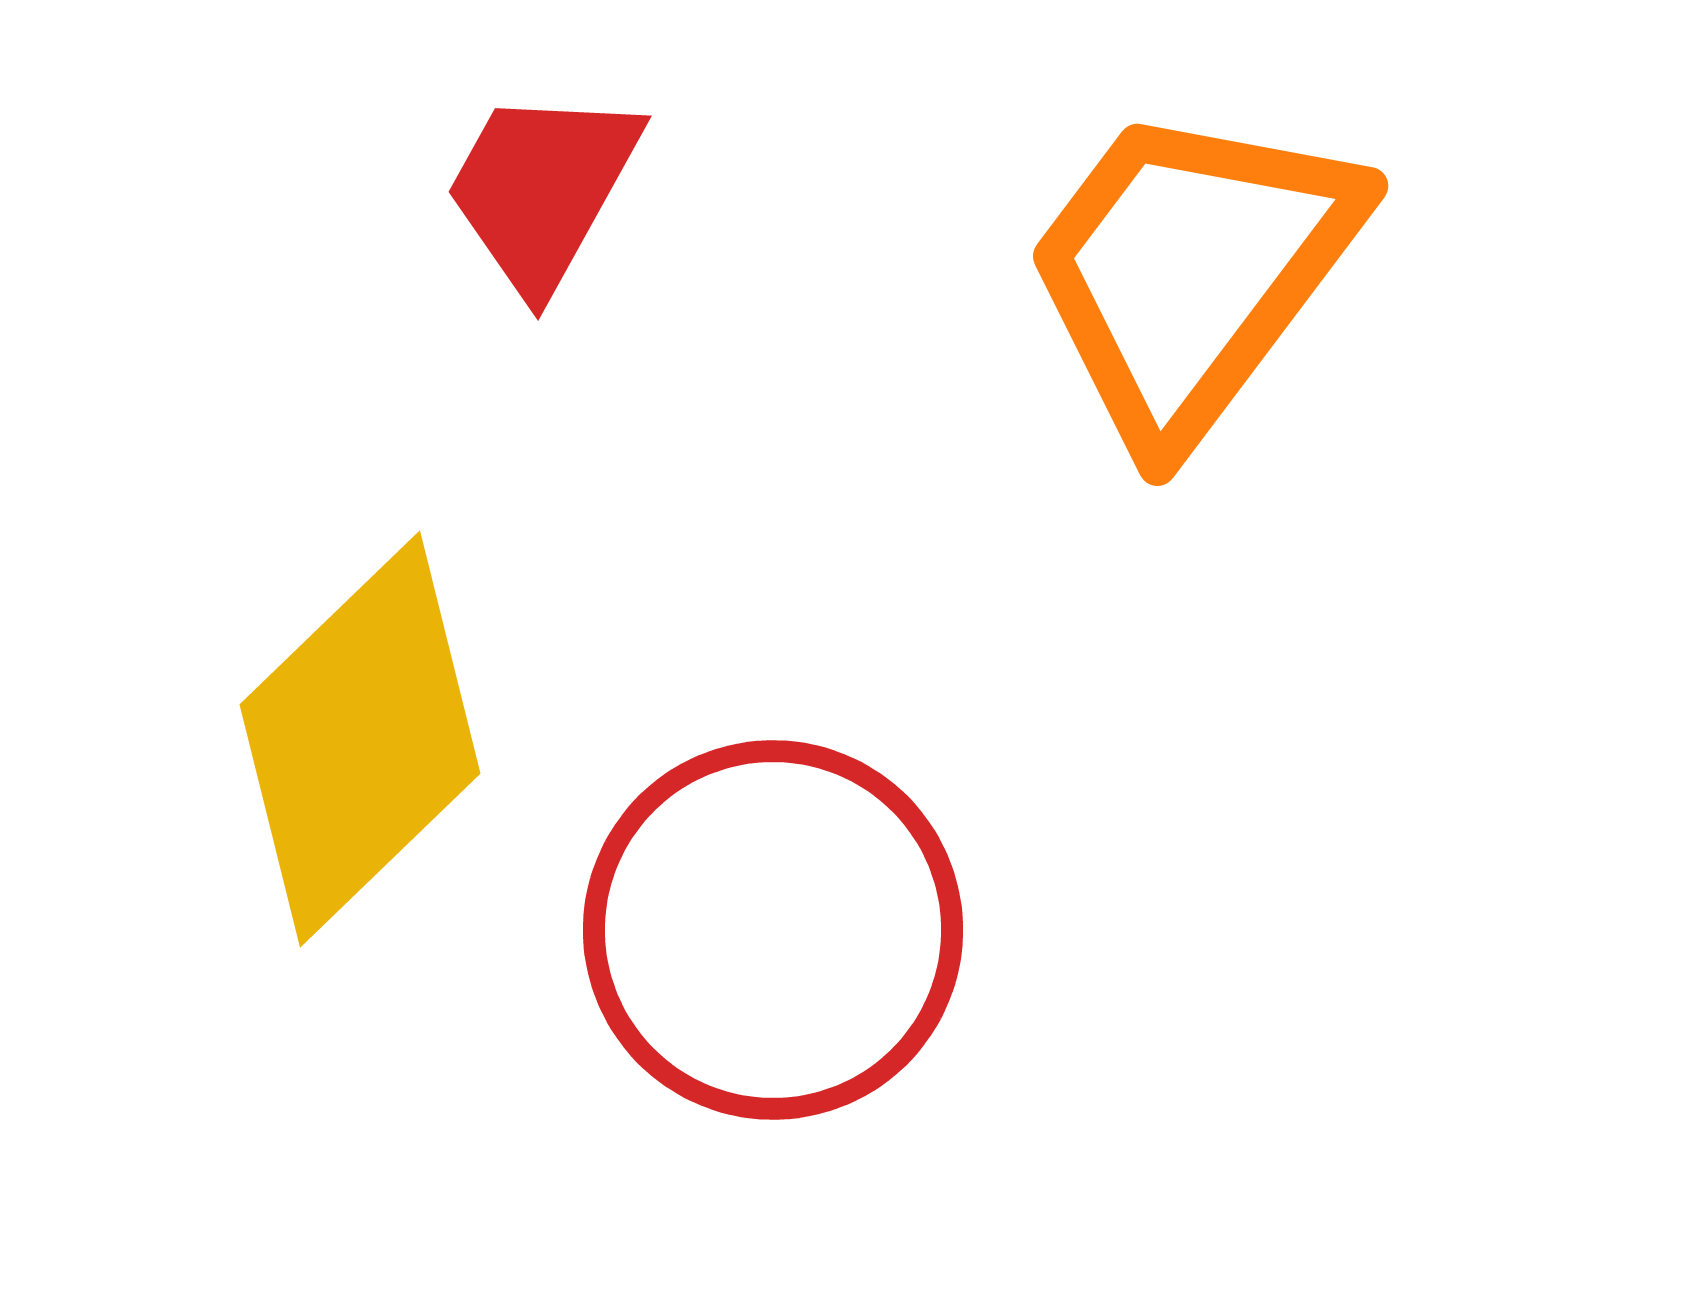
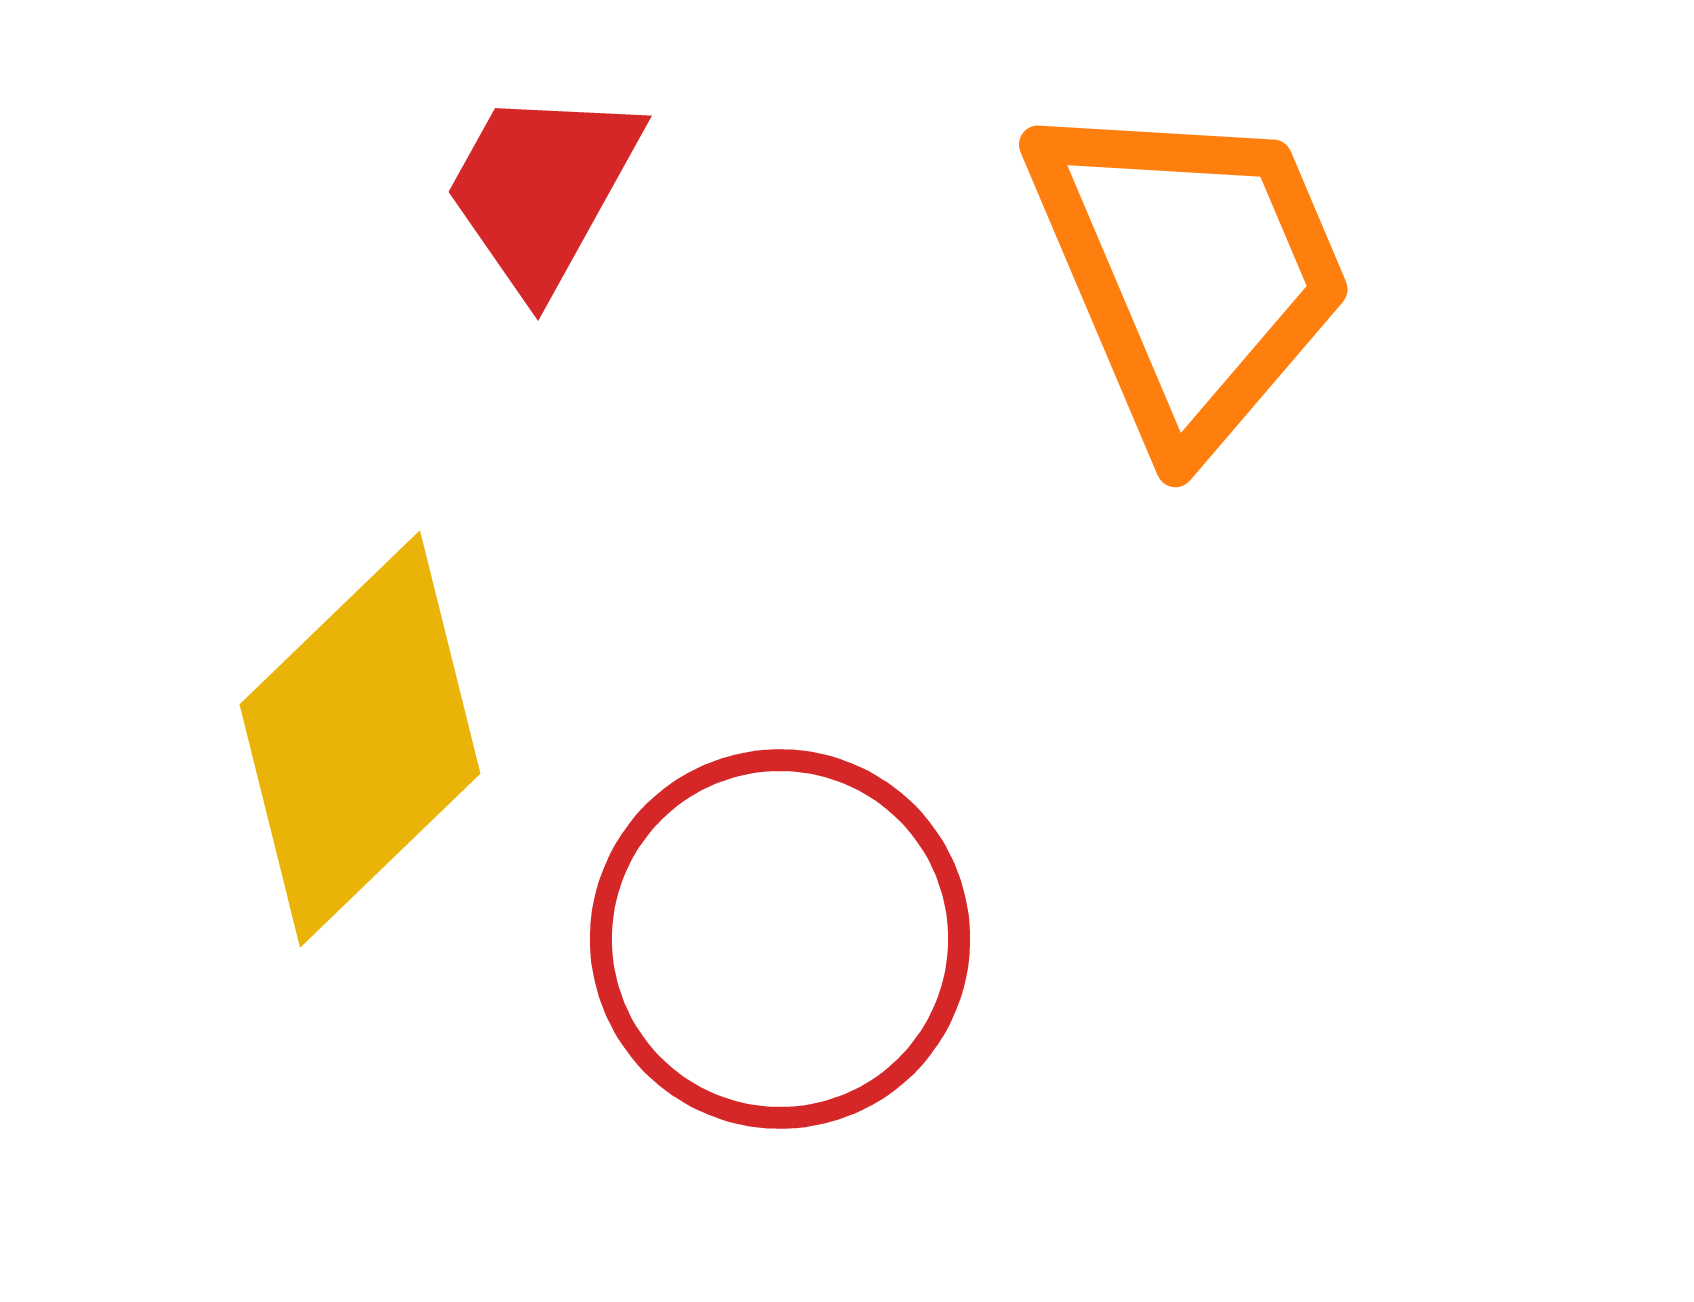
orange trapezoid: moved 1 px left, 1 px up; rotated 120 degrees clockwise
red circle: moved 7 px right, 9 px down
